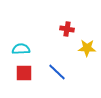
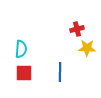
red cross: moved 10 px right; rotated 24 degrees counterclockwise
cyan semicircle: rotated 96 degrees clockwise
blue line: moved 3 px right; rotated 48 degrees clockwise
